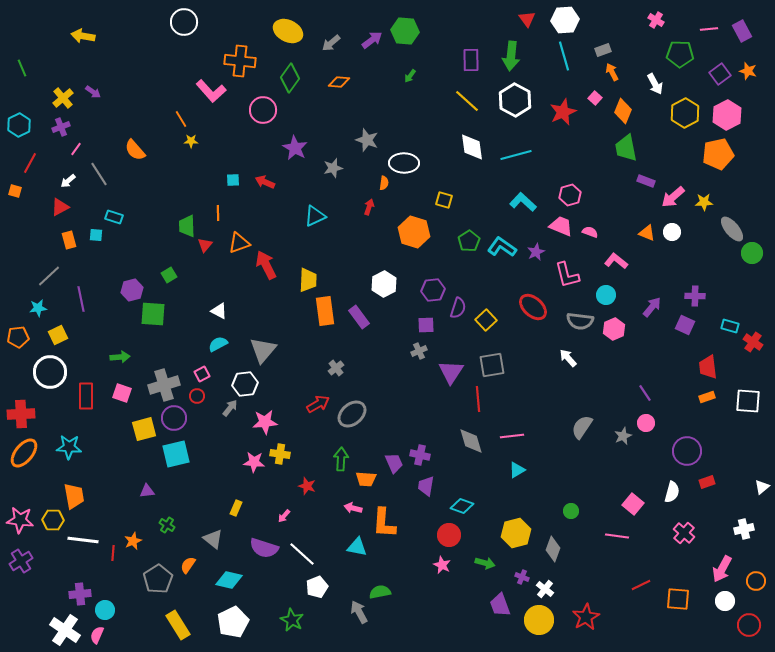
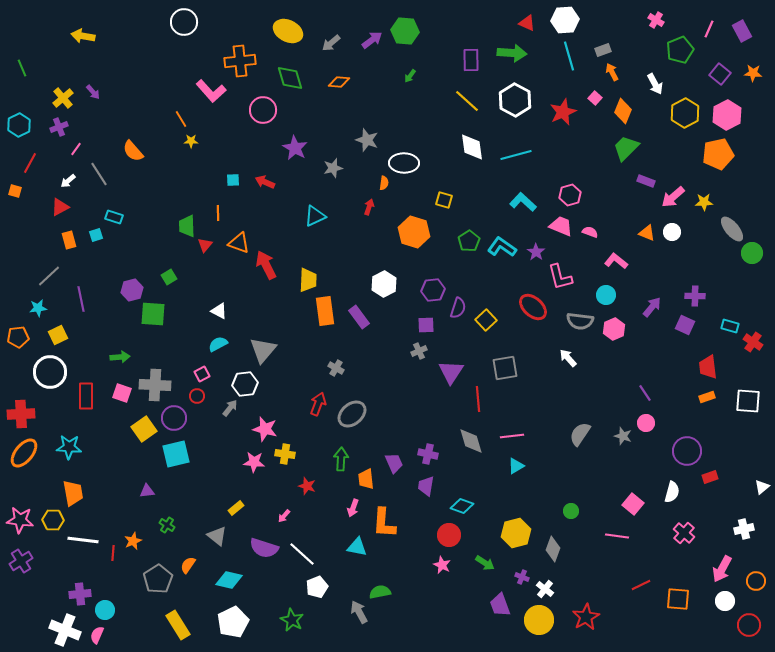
red triangle at (527, 19): moved 4 px down; rotated 30 degrees counterclockwise
pink line at (709, 29): rotated 60 degrees counterclockwise
green pentagon at (680, 54): moved 4 px up; rotated 24 degrees counterclockwise
green arrow at (511, 56): moved 1 px right, 3 px up; rotated 92 degrees counterclockwise
cyan line at (564, 56): moved 5 px right
orange cross at (240, 61): rotated 12 degrees counterclockwise
orange star at (748, 71): moved 5 px right, 2 px down; rotated 12 degrees counterclockwise
purple square at (720, 74): rotated 15 degrees counterclockwise
green diamond at (290, 78): rotated 52 degrees counterclockwise
purple arrow at (93, 92): rotated 14 degrees clockwise
purple cross at (61, 127): moved 2 px left
green trapezoid at (626, 148): rotated 56 degrees clockwise
orange semicircle at (135, 150): moved 2 px left, 1 px down
cyan square at (96, 235): rotated 24 degrees counterclockwise
orange triangle at (239, 243): rotated 40 degrees clockwise
purple star at (536, 252): rotated 12 degrees counterclockwise
green square at (169, 275): moved 2 px down
pink L-shape at (567, 275): moved 7 px left, 2 px down
gray square at (492, 365): moved 13 px right, 3 px down
gray cross at (336, 368): rotated 21 degrees counterclockwise
gray cross at (164, 385): moved 9 px left; rotated 20 degrees clockwise
red arrow at (318, 404): rotated 40 degrees counterclockwise
pink star at (265, 422): moved 7 px down; rotated 20 degrees clockwise
gray semicircle at (582, 427): moved 2 px left, 7 px down
yellow square at (144, 429): rotated 20 degrees counterclockwise
gray star at (623, 436): rotated 30 degrees counterclockwise
yellow cross at (280, 454): moved 5 px right
purple cross at (420, 455): moved 8 px right, 1 px up
cyan triangle at (517, 470): moved 1 px left, 4 px up
orange trapezoid at (366, 479): rotated 80 degrees clockwise
red rectangle at (707, 482): moved 3 px right, 5 px up
orange trapezoid at (74, 496): moved 1 px left, 3 px up
yellow rectangle at (236, 508): rotated 28 degrees clockwise
pink arrow at (353, 508): rotated 84 degrees counterclockwise
gray triangle at (213, 539): moved 4 px right, 3 px up
green arrow at (485, 563): rotated 18 degrees clockwise
white cross at (65, 630): rotated 12 degrees counterclockwise
